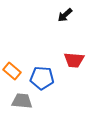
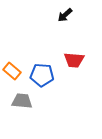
blue pentagon: moved 3 px up
